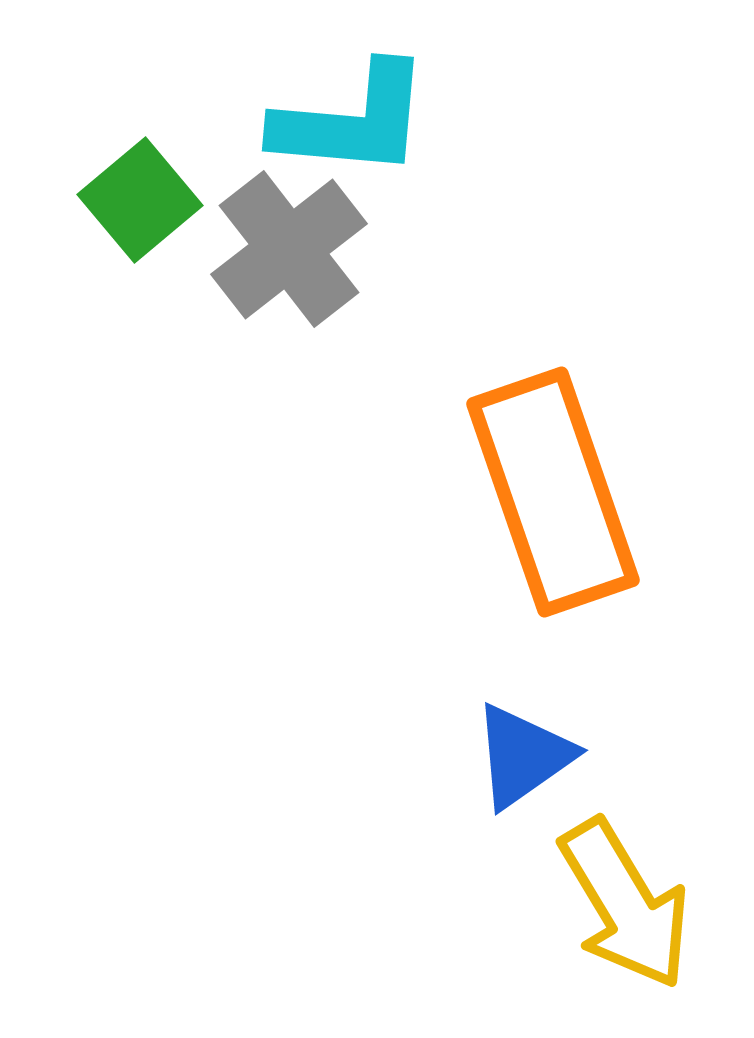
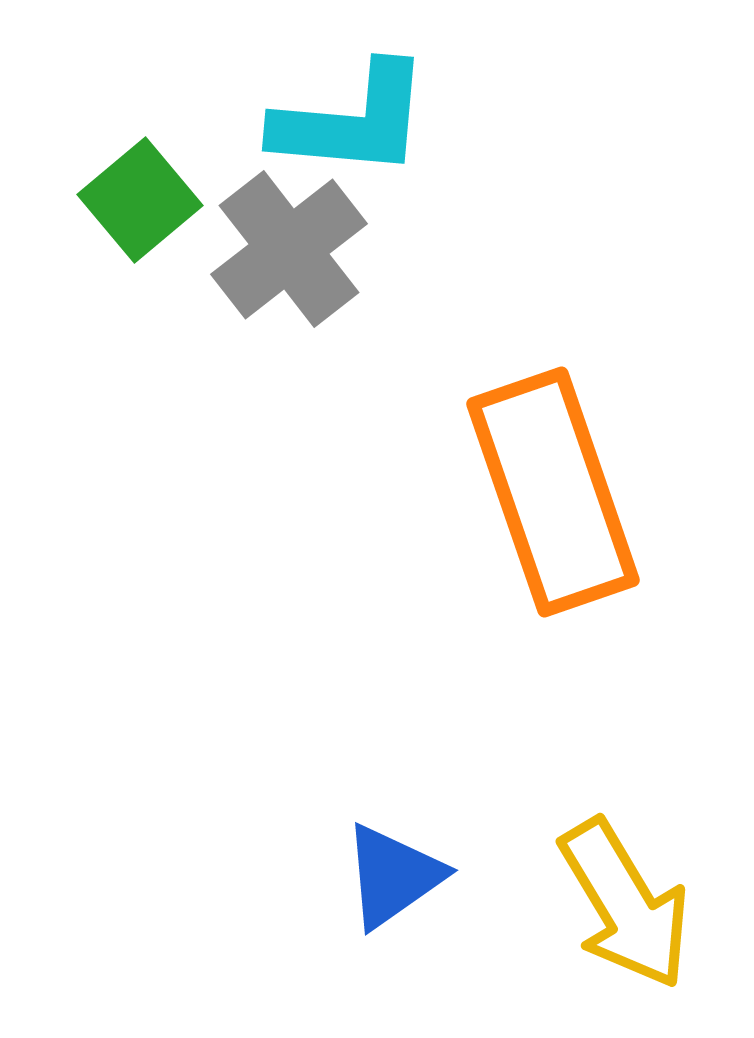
blue triangle: moved 130 px left, 120 px down
